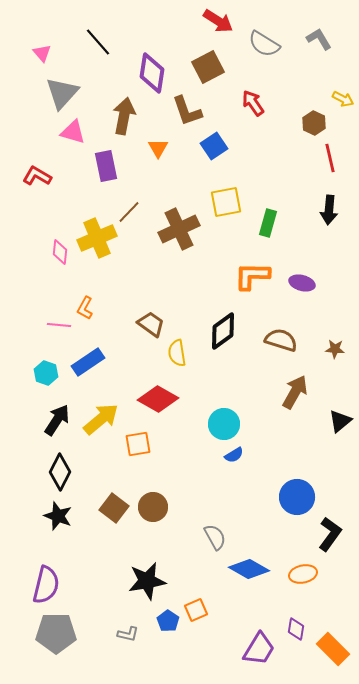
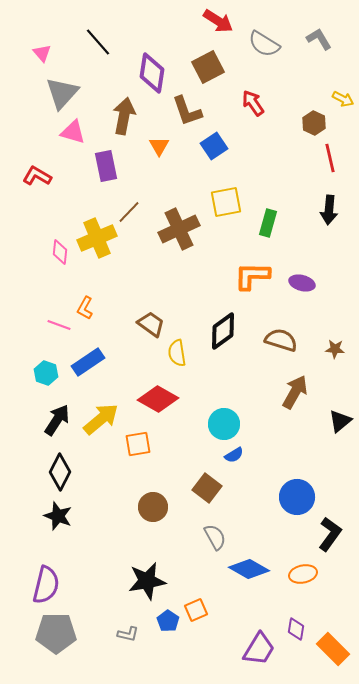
orange triangle at (158, 148): moved 1 px right, 2 px up
pink line at (59, 325): rotated 15 degrees clockwise
brown square at (114, 508): moved 93 px right, 20 px up
